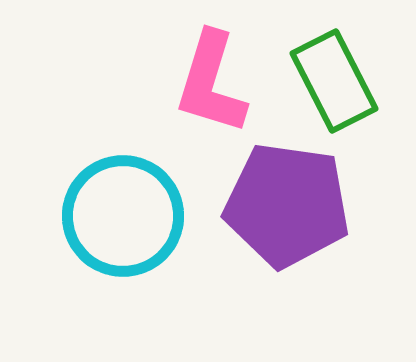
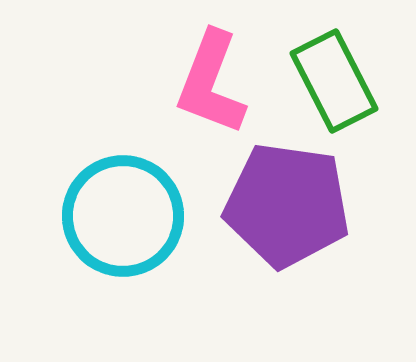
pink L-shape: rotated 4 degrees clockwise
